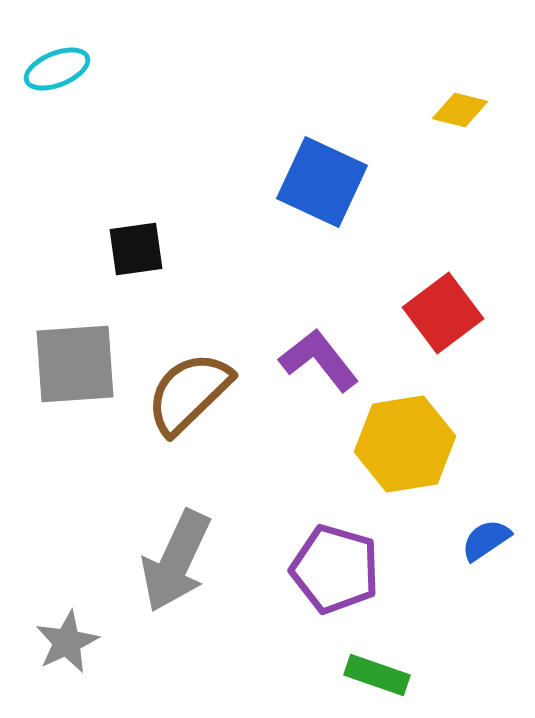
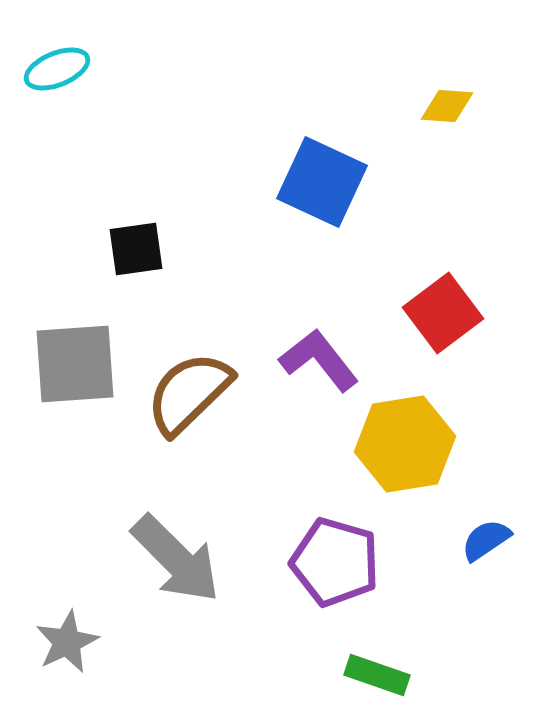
yellow diamond: moved 13 px left, 4 px up; rotated 10 degrees counterclockwise
gray arrow: moved 2 px up; rotated 70 degrees counterclockwise
purple pentagon: moved 7 px up
